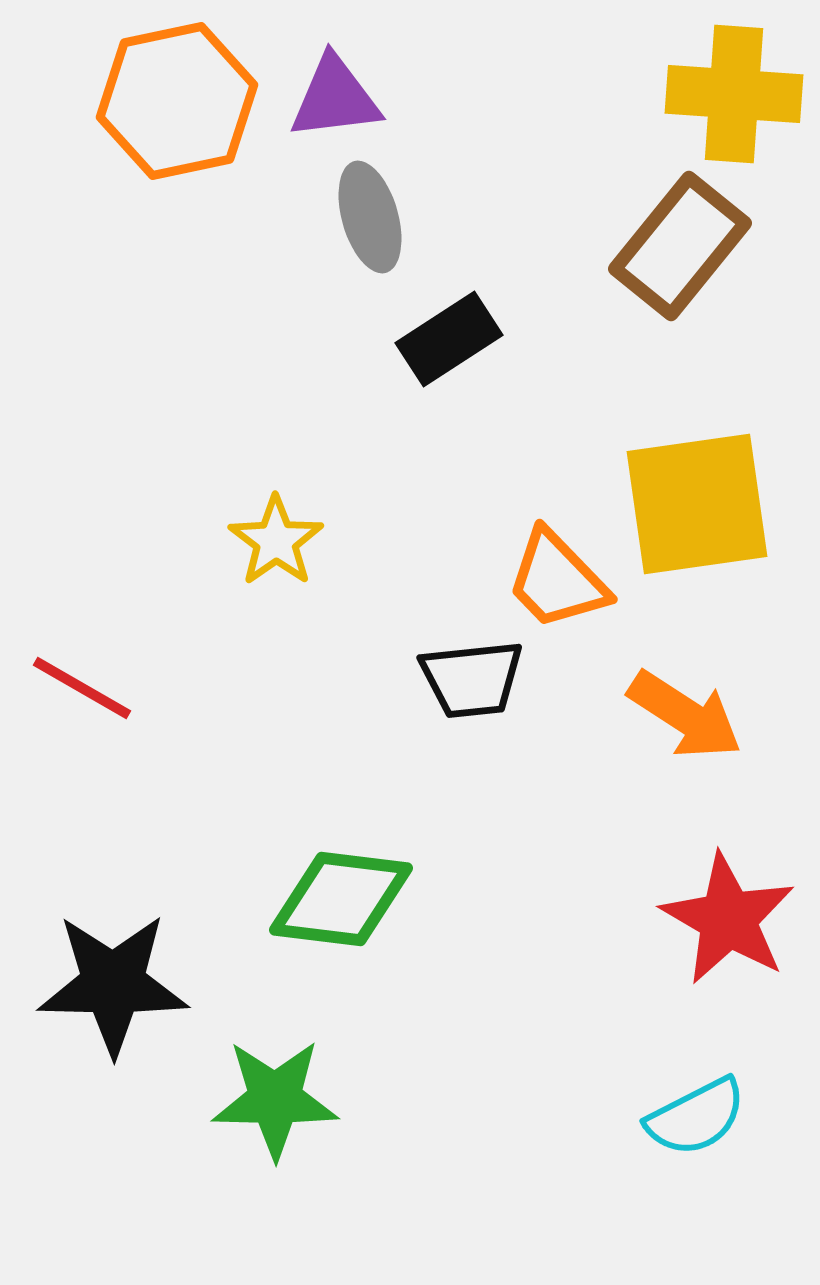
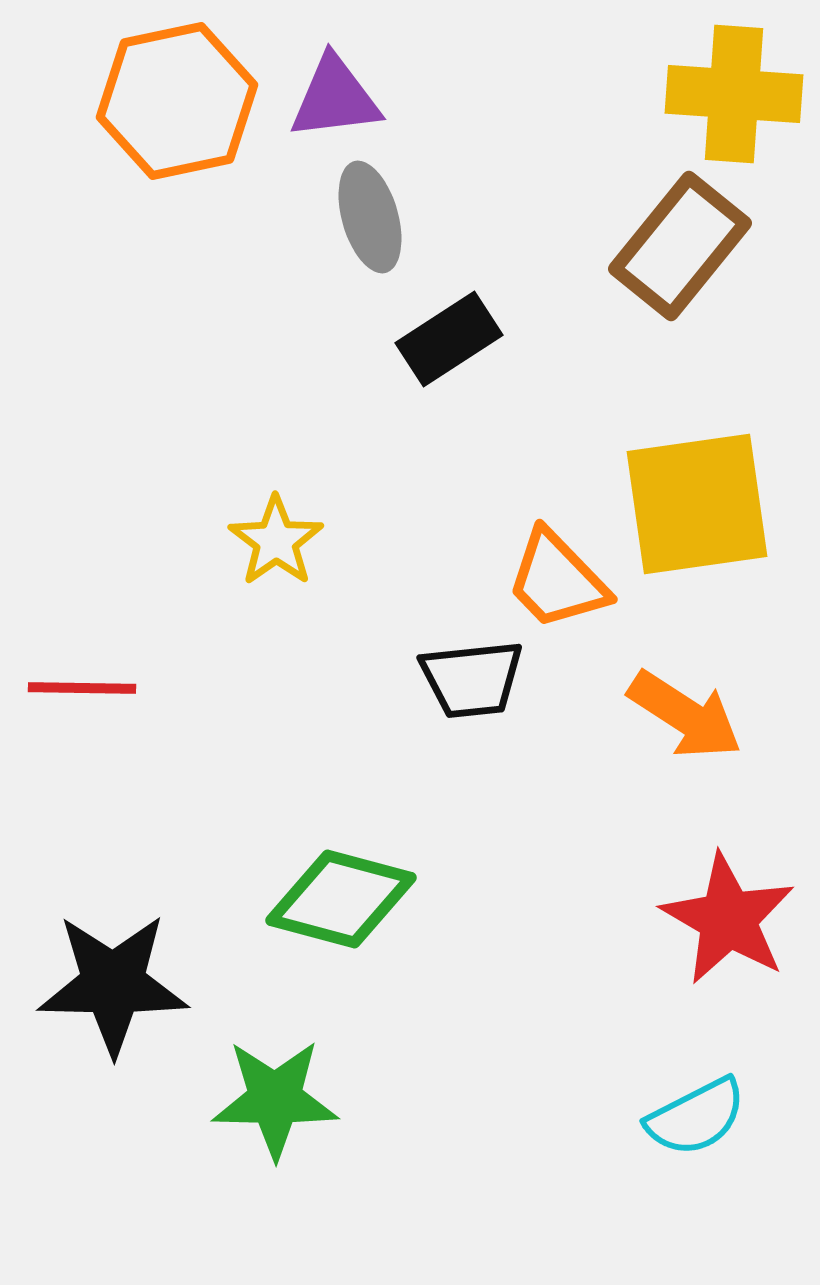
red line: rotated 29 degrees counterclockwise
green diamond: rotated 8 degrees clockwise
